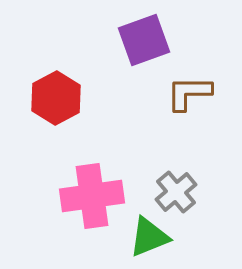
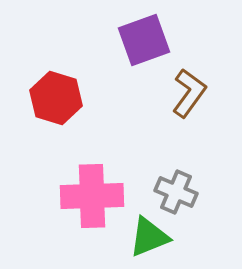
brown L-shape: rotated 126 degrees clockwise
red hexagon: rotated 15 degrees counterclockwise
gray cross: rotated 27 degrees counterclockwise
pink cross: rotated 6 degrees clockwise
